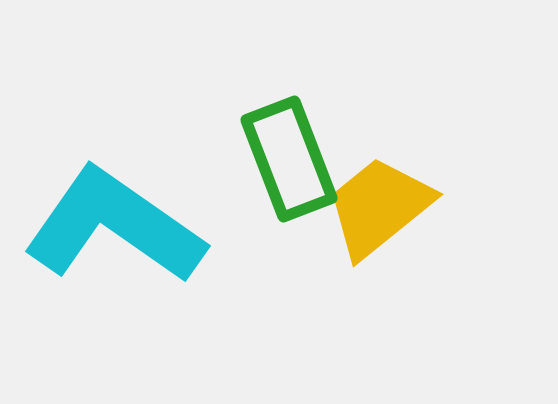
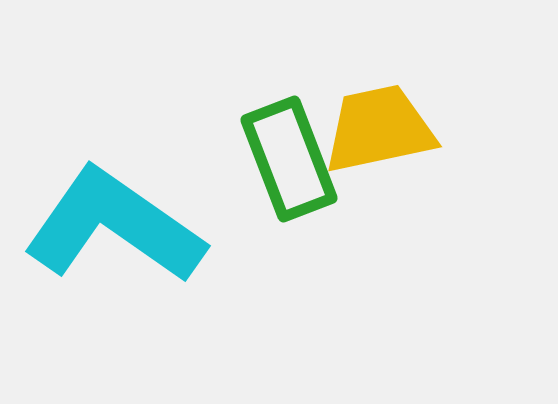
yellow trapezoid: moved 78 px up; rotated 27 degrees clockwise
